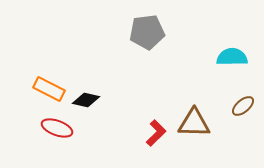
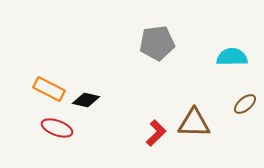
gray pentagon: moved 10 px right, 11 px down
brown ellipse: moved 2 px right, 2 px up
